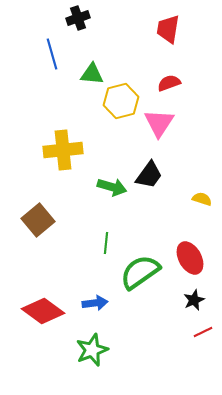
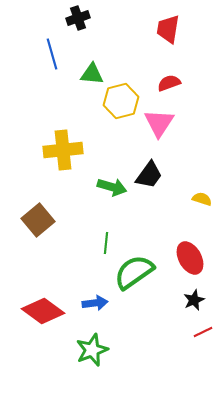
green semicircle: moved 6 px left
